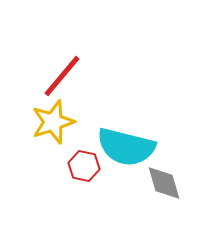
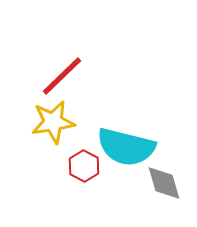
red line: rotated 6 degrees clockwise
yellow star: rotated 9 degrees clockwise
red hexagon: rotated 16 degrees clockwise
